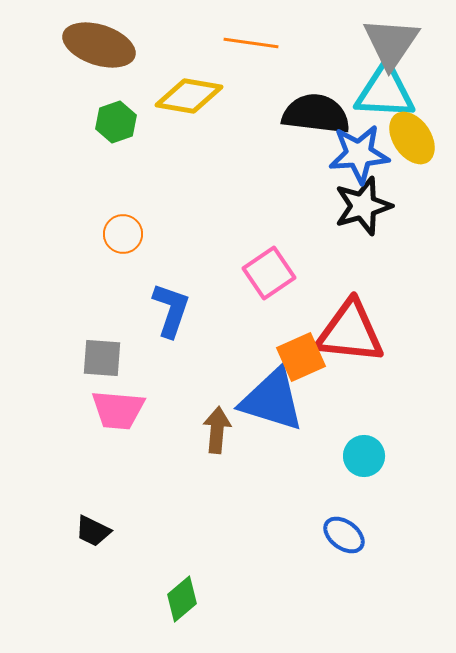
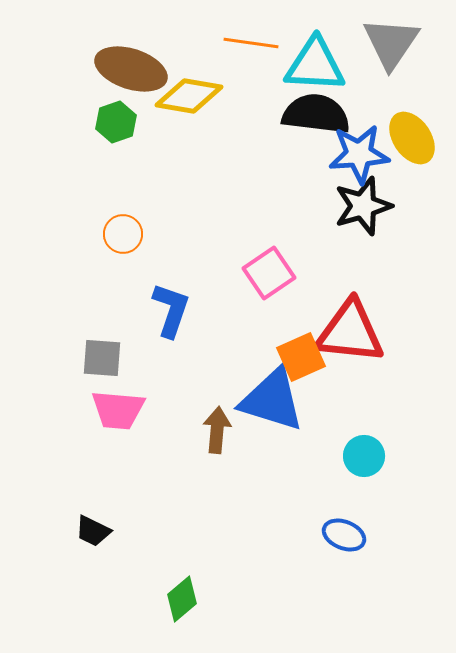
brown ellipse: moved 32 px right, 24 px down
cyan triangle: moved 70 px left, 27 px up
blue ellipse: rotated 15 degrees counterclockwise
